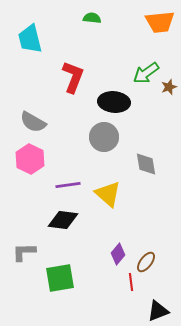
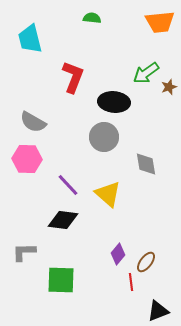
pink hexagon: moved 3 px left; rotated 24 degrees counterclockwise
purple line: rotated 55 degrees clockwise
green square: moved 1 px right, 2 px down; rotated 12 degrees clockwise
